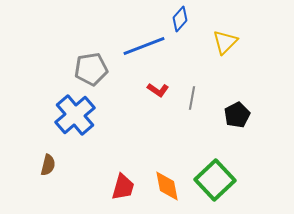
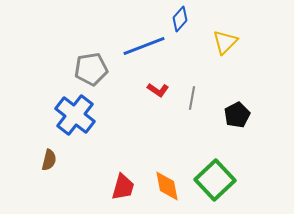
blue cross: rotated 12 degrees counterclockwise
brown semicircle: moved 1 px right, 5 px up
